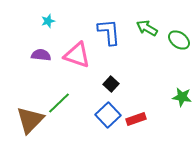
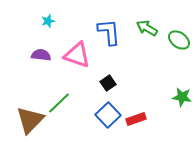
black square: moved 3 px left, 1 px up; rotated 14 degrees clockwise
